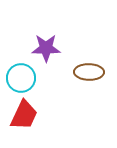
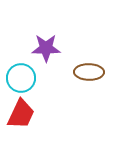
red trapezoid: moved 3 px left, 1 px up
